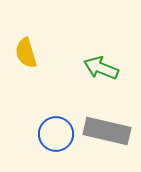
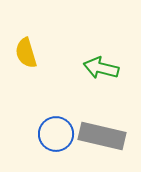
green arrow: rotated 8 degrees counterclockwise
gray rectangle: moved 5 px left, 5 px down
